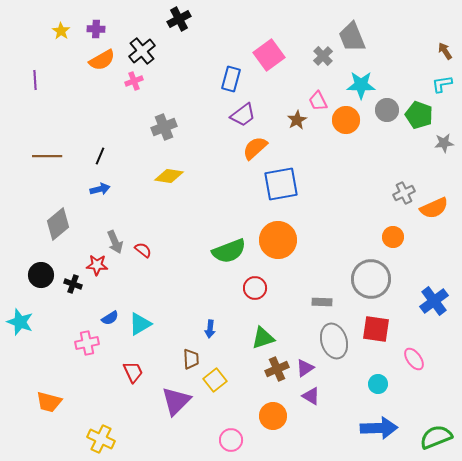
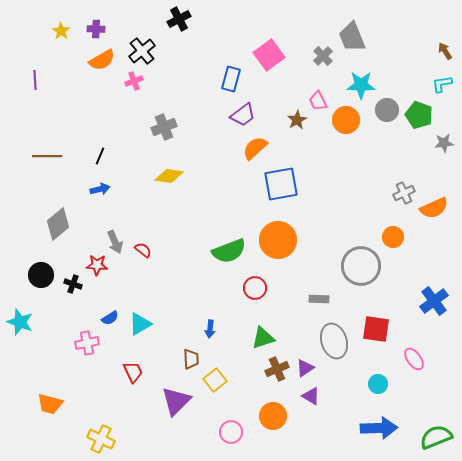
gray circle at (371, 279): moved 10 px left, 13 px up
gray rectangle at (322, 302): moved 3 px left, 3 px up
orange trapezoid at (49, 402): moved 1 px right, 2 px down
pink circle at (231, 440): moved 8 px up
